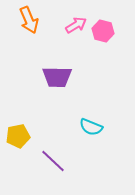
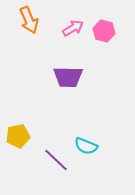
pink arrow: moved 3 px left, 3 px down
pink hexagon: moved 1 px right
purple trapezoid: moved 11 px right
cyan semicircle: moved 5 px left, 19 px down
purple line: moved 3 px right, 1 px up
